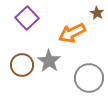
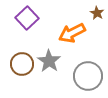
brown circle: moved 1 px up
gray circle: moved 1 px left, 2 px up
